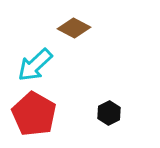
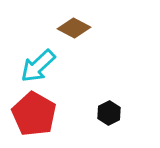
cyan arrow: moved 3 px right, 1 px down
